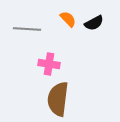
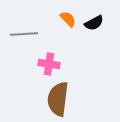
gray line: moved 3 px left, 5 px down; rotated 8 degrees counterclockwise
